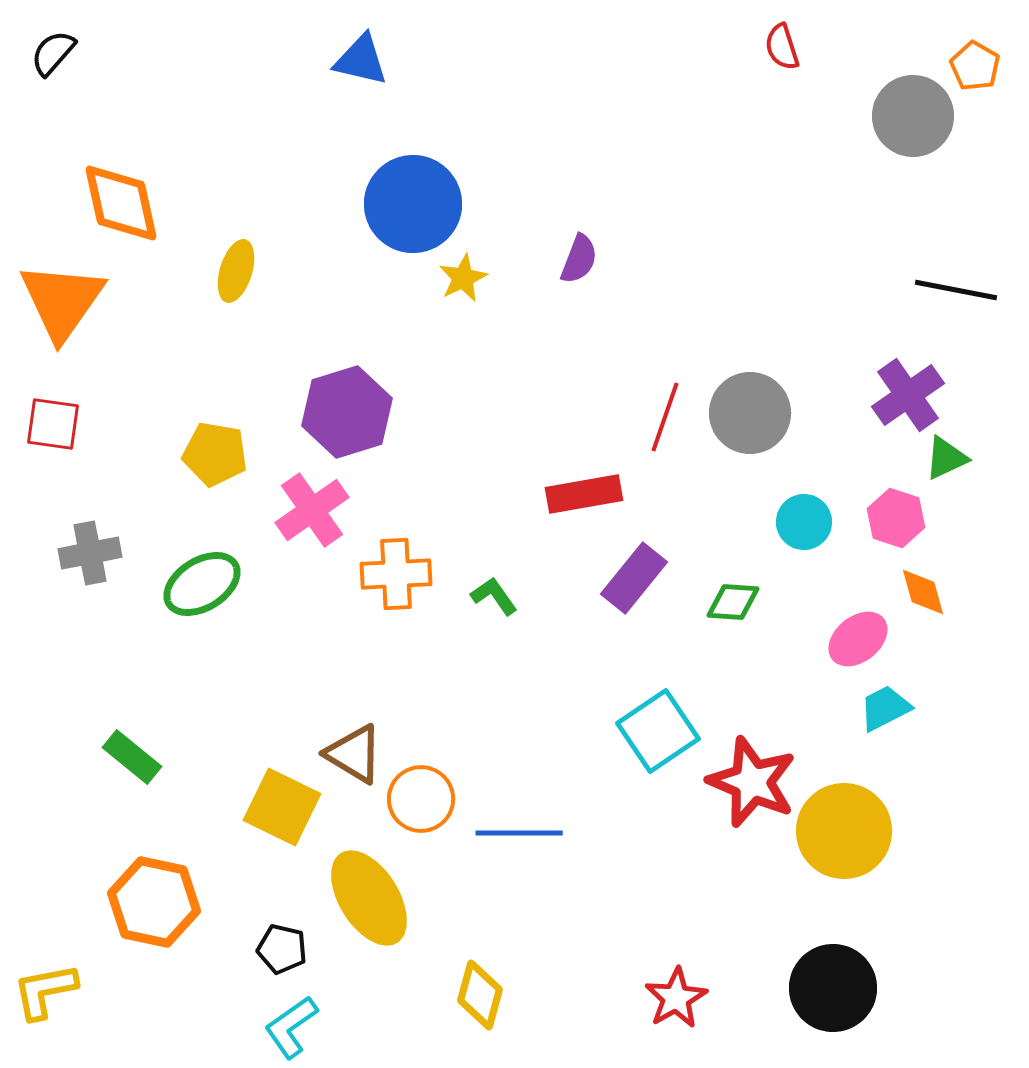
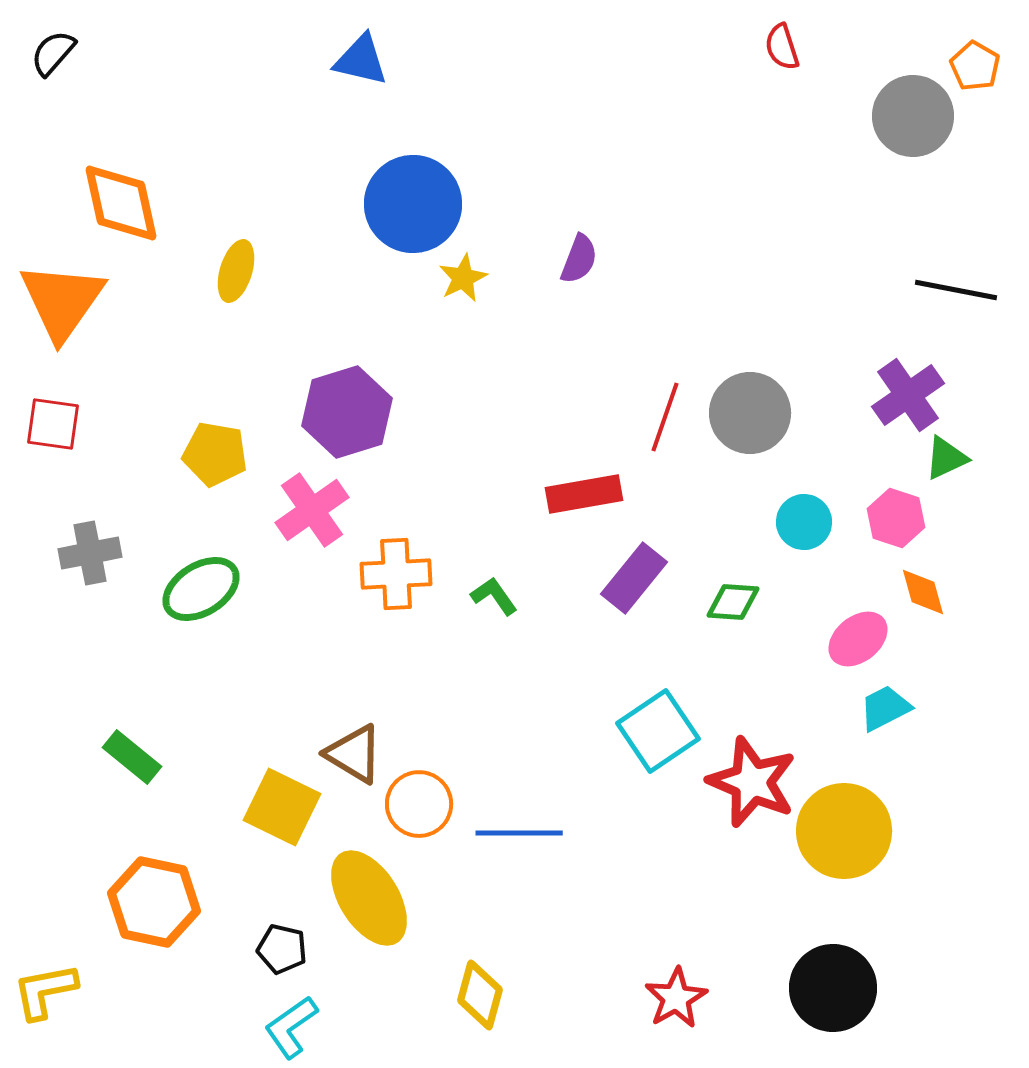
green ellipse at (202, 584): moved 1 px left, 5 px down
orange circle at (421, 799): moved 2 px left, 5 px down
